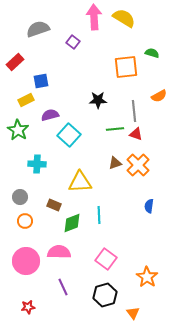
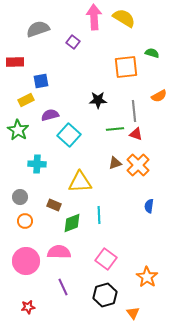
red rectangle: rotated 42 degrees clockwise
